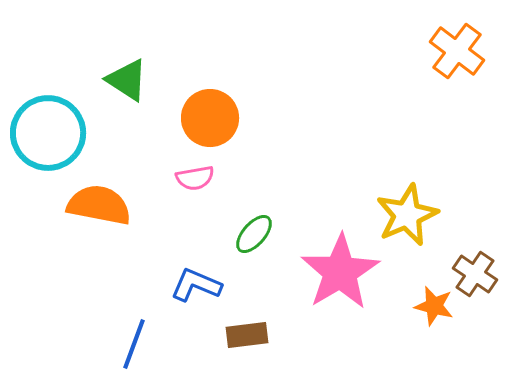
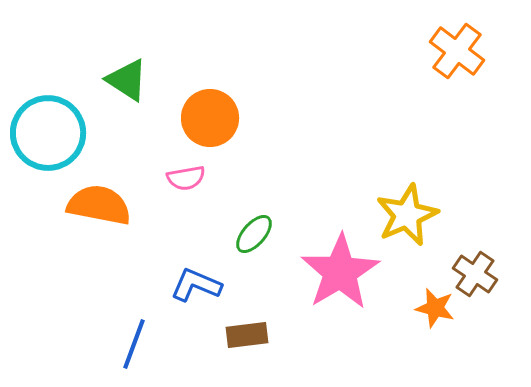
pink semicircle: moved 9 px left
orange star: moved 1 px right, 2 px down
